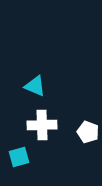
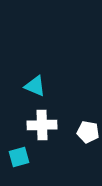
white pentagon: rotated 10 degrees counterclockwise
